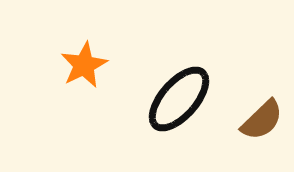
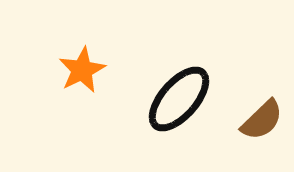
orange star: moved 2 px left, 5 px down
